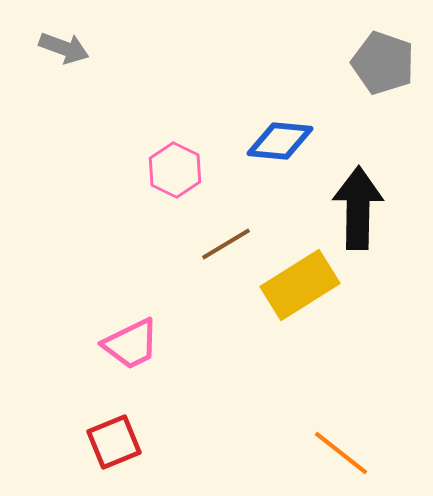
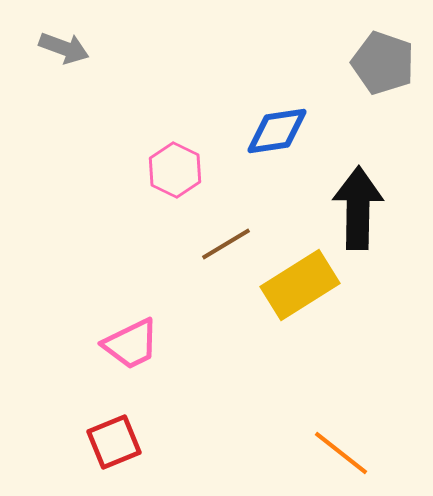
blue diamond: moved 3 px left, 10 px up; rotated 14 degrees counterclockwise
